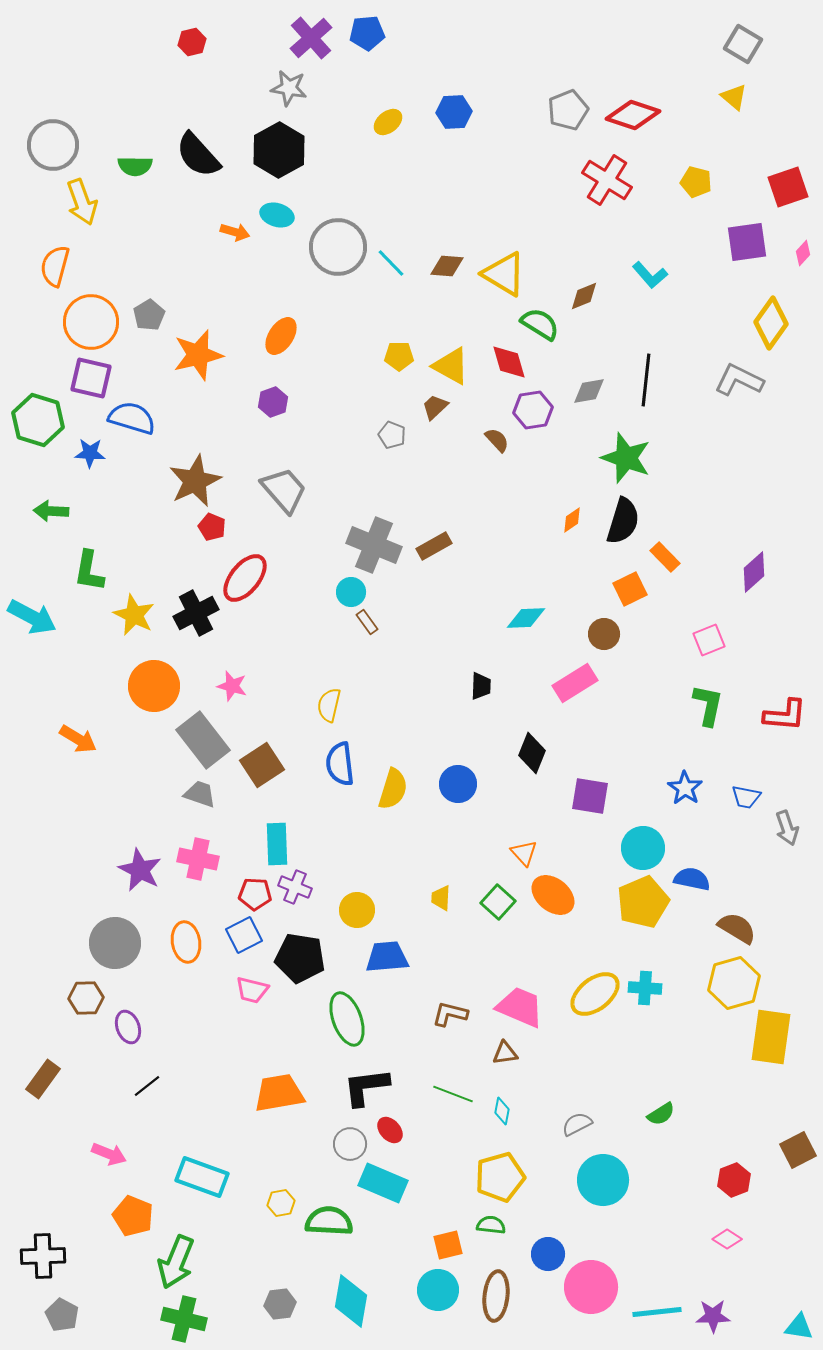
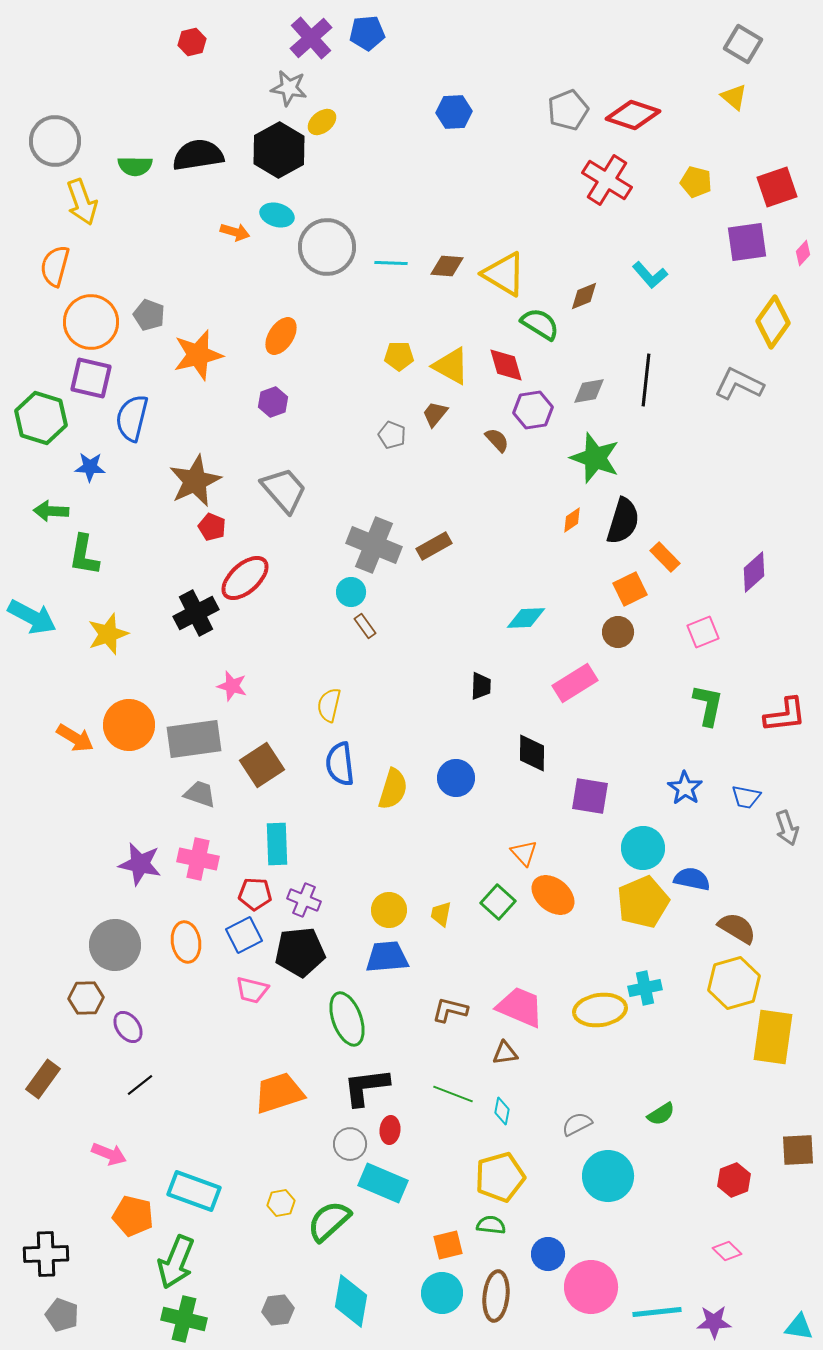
yellow ellipse at (388, 122): moved 66 px left
gray circle at (53, 145): moved 2 px right, 4 px up
black semicircle at (198, 155): rotated 123 degrees clockwise
red square at (788, 187): moved 11 px left
gray circle at (338, 247): moved 11 px left
cyan line at (391, 263): rotated 44 degrees counterclockwise
gray pentagon at (149, 315): rotated 20 degrees counterclockwise
yellow diamond at (771, 323): moved 2 px right, 1 px up
red diamond at (509, 362): moved 3 px left, 3 px down
gray L-shape at (739, 380): moved 4 px down
brown trapezoid at (435, 407): moved 7 px down; rotated 8 degrees counterclockwise
blue semicircle at (132, 418): rotated 93 degrees counterclockwise
green hexagon at (38, 420): moved 3 px right, 2 px up
blue star at (90, 453): moved 14 px down
green star at (626, 458): moved 31 px left
green L-shape at (89, 571): moved 5 px left, 16 px up
red ellipse at (245, 578): rotated 9 degrees clockwise
yellow star at (134, 615): moved 26 px left, 19 px down; rotated 27 degrees clockwise
brown rectangle at (367, 622): moved 2 px left, 4 px down
brown circle at (604, 634): moved 14 px right, 2 px up
pink square at (709, 640): moved 6 px left, 8 px up
orange circle at (154, 686): moved 25 px left, 39 px down
red L-shape at (785, 715): rotated 12 degrees counterclockwise
orange arrow at (78, 739): moved 3 px left, 1 px up
gray rectangle at (203, 740): moved 9 px left, 1 px up; rotated 60 degrees counterclockwise
black diamond at (532, 753): rotated 21 degrees counterclockwise
blue circle at (458, 784): moved 2 px left, 6 px up
purple star at (140, 870): moved 6 px up; rotated 15 degrees counterclockwise
purple cross at (295, 887): moved 9 px right, 13 px down
yellow trapezoid at (441, 898): moved 16 px down; rotated 8 degrees clockwise
yellow circle at (357, 910): moved 32 px right
gray circle at (115, 943): moved 2 px down
black pentagon at (300, 958): moved 6 px up; rotated 15 degrees counterclockwise
cyan cross at (645, 988): rotated 16 degrees counterclockwise
yellow ellipse at (595, 994): moved 5 px right, 16 px down; rotated 30 degrees clockwise
brown L-shape at (450, 1014): moved 4 px up
purple ellipse at (128, 1027): rotated 16 degrees counterclockwise
yellow rectangle at (771, 1037): moved 2 px right
black line at (147, 1086): moved 7 px left, 1 px up
orange trapezoid at (279, 1093): rotated 8 degrees counterclockwise
red ellipse at (390, 1130): rotated 48 degrees clockwise
brown square at (798, 1150): rotated 24 degrees clockwise
cyan rectangle at (202, 1177): moved 8 px left, 14 px down
cyan circle at (603, 1180): moved 5 px right, 4 px up
orange pentagon at (133, 1216): rotated 9 degrees counterclockwise
green semicircle at (329, 1221): rotated 45 degrees counterclockwise
pink diamond at (727, 1239): moved 12 px down; rotated 12 degrees clockwise
black cross at (43, 1256): moved 3 px right, 2 px up
cyan circle at (438, 1290): moved 4 px right, 3 px down
gray hexagon at (280, 1304): moved 2 px left, 6 px down
gray pentagon at (62, 1315): rotated 8 degrees counterclockwise
purple star at (713, 1316): moved 1 px right, 6 px down
